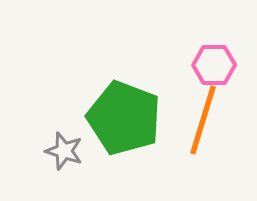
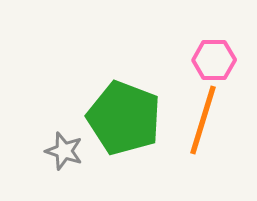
pink hexagon: moved 5 px up
